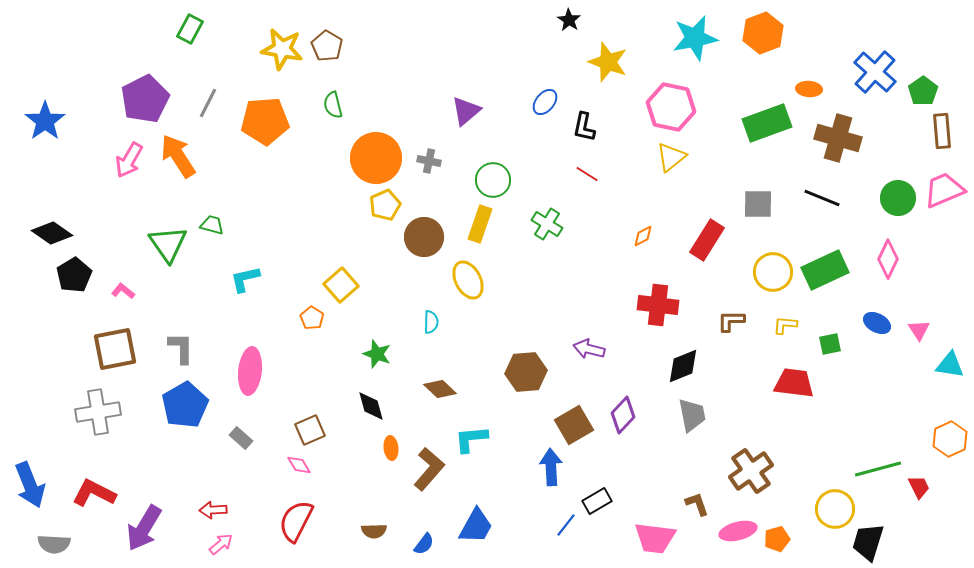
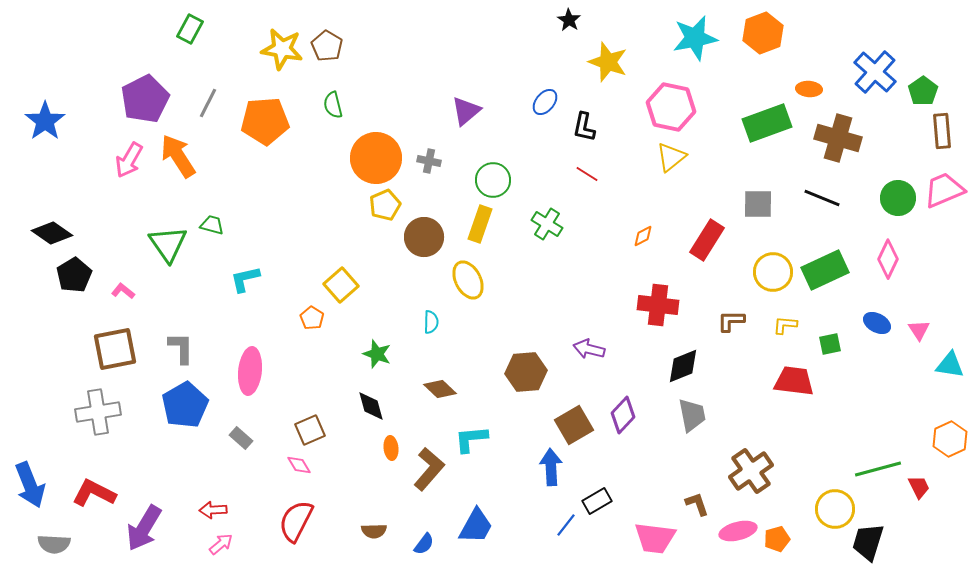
red trapezoid at (794, 383): moved 2 px up
